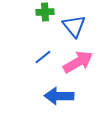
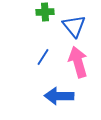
blue line: rotated 18 degrees counterclockwise
pink arrow: rotated 76 degrees counterclockwise
